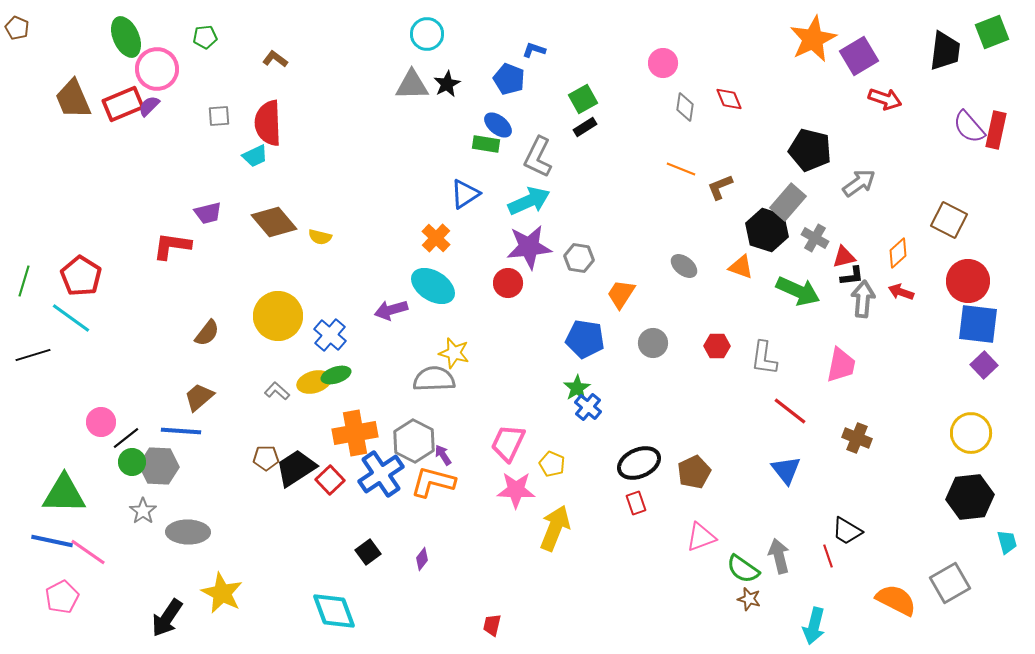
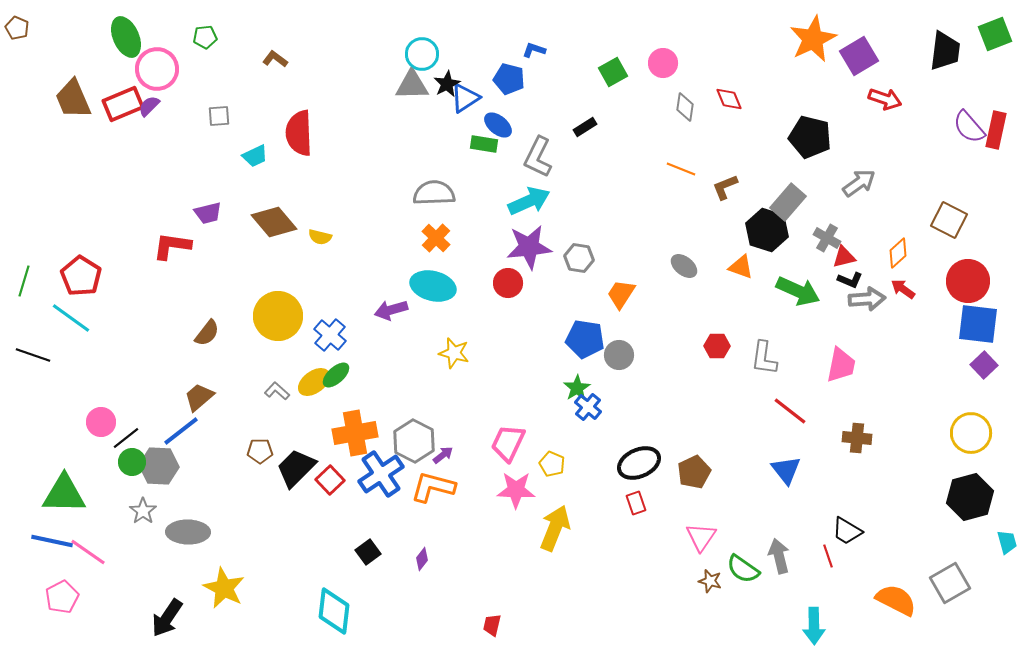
green square at (992, 32): moved 3 px right, 2 px down
cyan circle at (427, 34): moved 5 px left, 20 px down
blue pentagon at (509, 79): rotated 8 degrees counterclockwise
green square at (583, 99): moved 30 px right, 27 px up
red semicircle at (268, 123): moved 31 px right, 10 px down
green rectangle at (486, 144): moved 2 px left
black pentagon at (810, 150): moved 13 px up
brown L-shape at (720, 187): moved 5 px right
blue triangle at (465, 194): moved 96 px up
gray cross at (815, 238): moved 12 px right
black L-shape at (852, 276): moved 2 px left, 4 px down; rotated 30 degrees clockwise
cyan ellipse at (433, 286): rotated 18 degrees counterclockwise
red arrow at (901, 292): moved 2 px right, 3 px up; rotated 15 degrees clockwise
gray arrow at (863, 299): moved 4 px right; rotated 81 degrees clockwise
gray circle at (653, 343): moved 34 px left, 12 px down
black line at (33, 355): rotated 36 degrees clockwise
green ellipse at (336, 375): rotated 24 degrees counterclockwise
gray semicircle at (434, 379): moved 186 px up
yellow ellipse at (314, 382): rotated 20 degrees counterclockwise
blue line at (181, 431): rotated 42 degrees counterclockwise
brown cross at (857, 438): rotated 16 degrees counterclockwise
purple arrow at (443, 455): rotated 85 degrees clockwise
brown pentagon at (266, 458): moved 6 px left, 7 px up
black trapezoid at (296, 468): rotated 12 degrees counterclockwise
orange L-shape at (433, 482): moved 5 px down
black hexagon at (970, 497): rotated 9 degrees counterclockwise
pink triangle at (701, 537): rotated 36 degrees counterclockwise
yellow star at (222, 593): moved 2 px right, 5 px up
brown star at (749, 599): moved 39 px left, 18 px up
cyan diamond at (334, 611): rotated 27 degrees clockwise
cyan arrow at (814, 626): rotated 15 degrees counterclockwise
